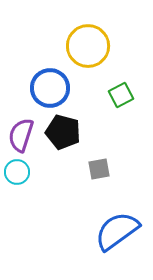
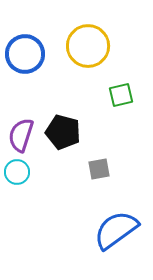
blue circle: moved 25 px left, 34 px up
green square: rotated 15 degrees clockwise
blue semicircle: moved 1 px left, 1 px up
